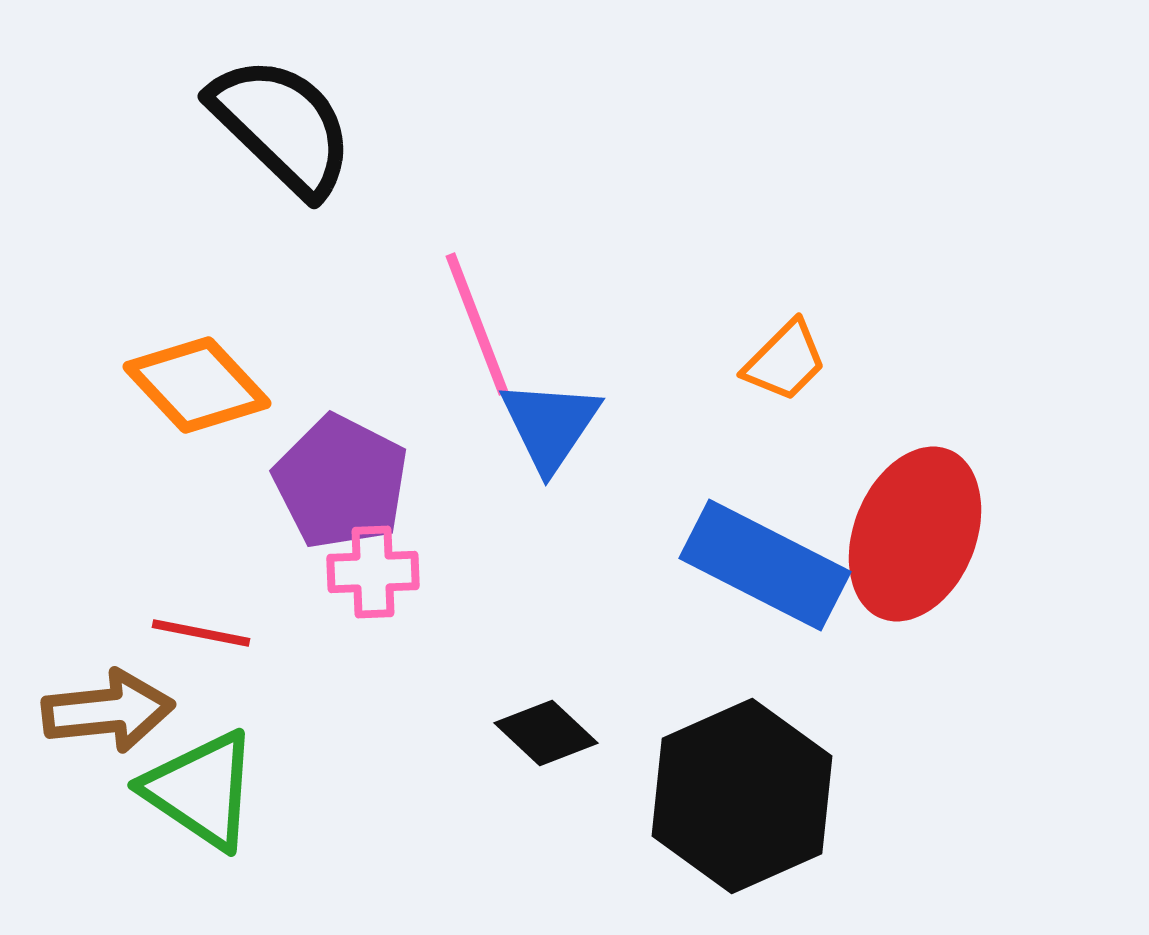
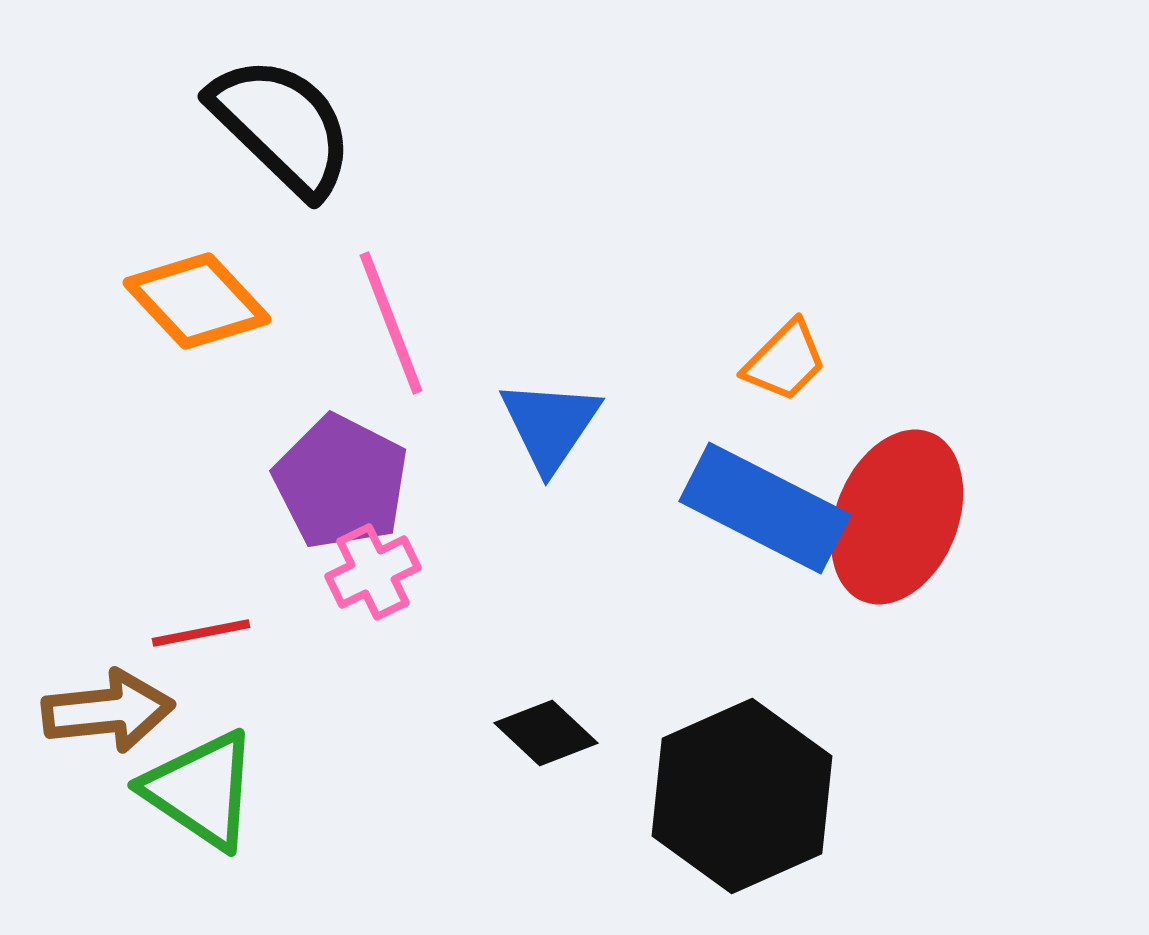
pink line: moved 86 px left, 1 px up
orange diamond: moved 84 px up
red ellipse: moved 18 px left, 17 px up
blue rectangle: moved 57 px up
pink cross: rotated 24 degrees counterclockwise
red line: rotated 22 degrees counterclockwise
